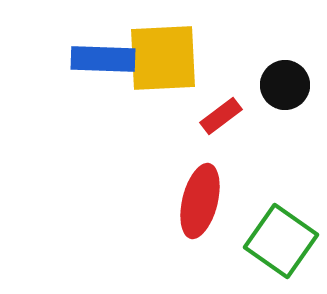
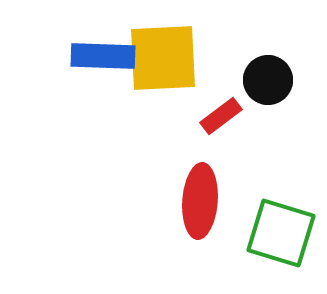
blue rectangle: moved 3 px up
black circle: moved 17 px left, 5 px up
red ellipse: rotated 10 degrees counterclockwise
green square: moved 8 px up; rotated 18 degrees counterclockwise
